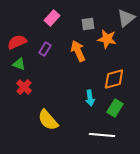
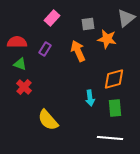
red semicircle: rotated 24 degrees clockwise
green triangle: moved 1 px right
green rectangle: rotated 36 degrees counterclockwise
white line: moved 8 px right, 3 px down
